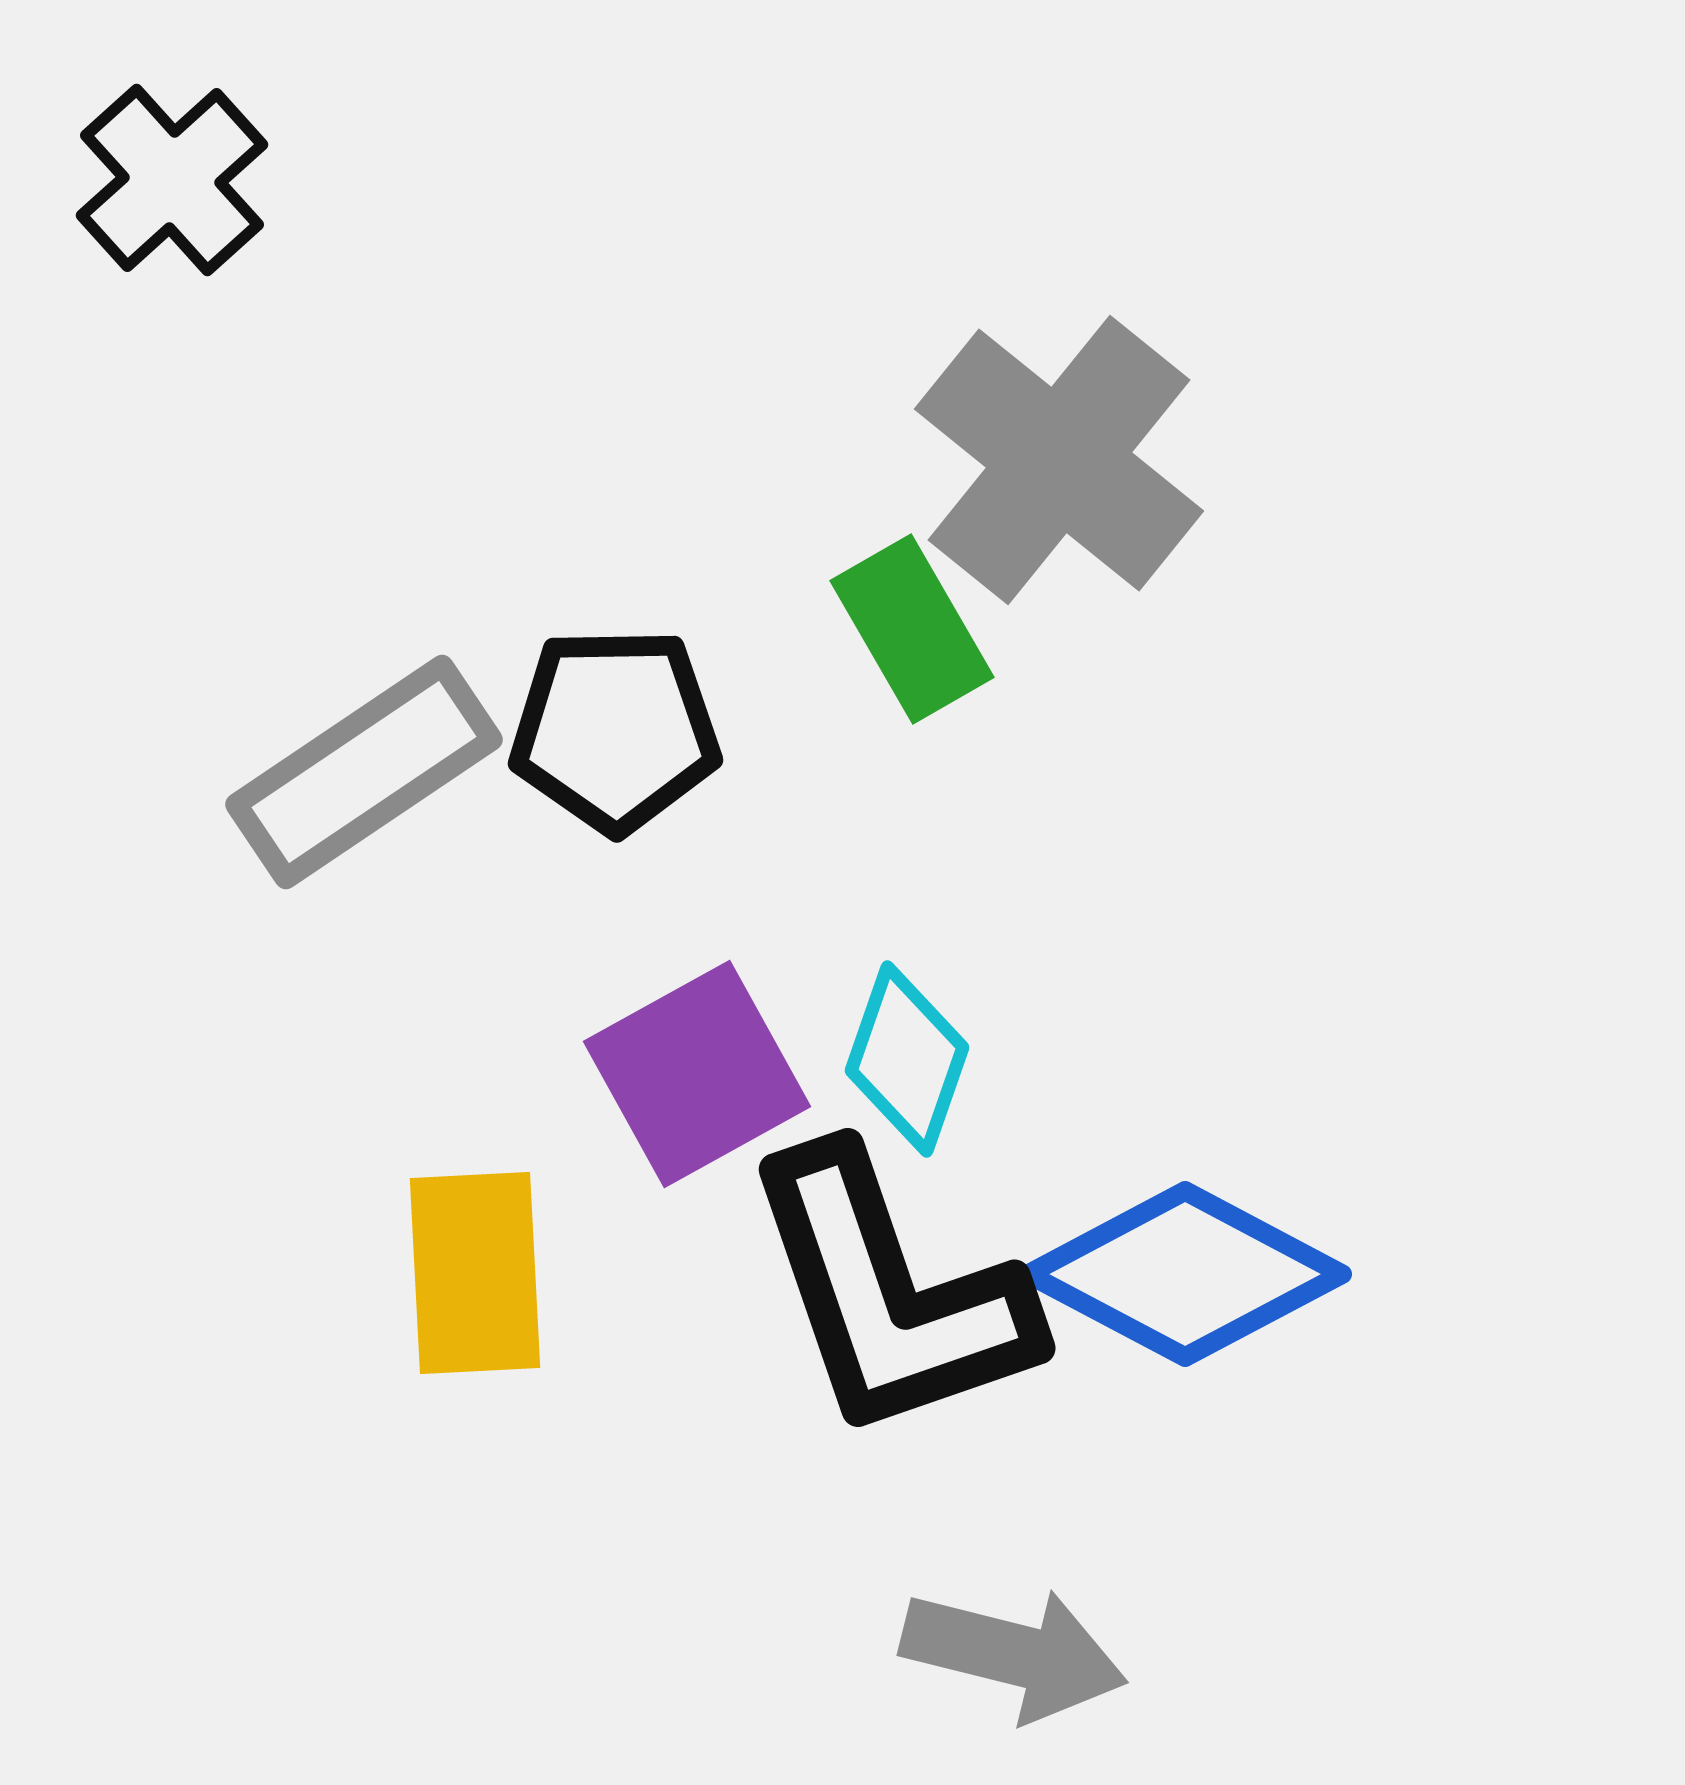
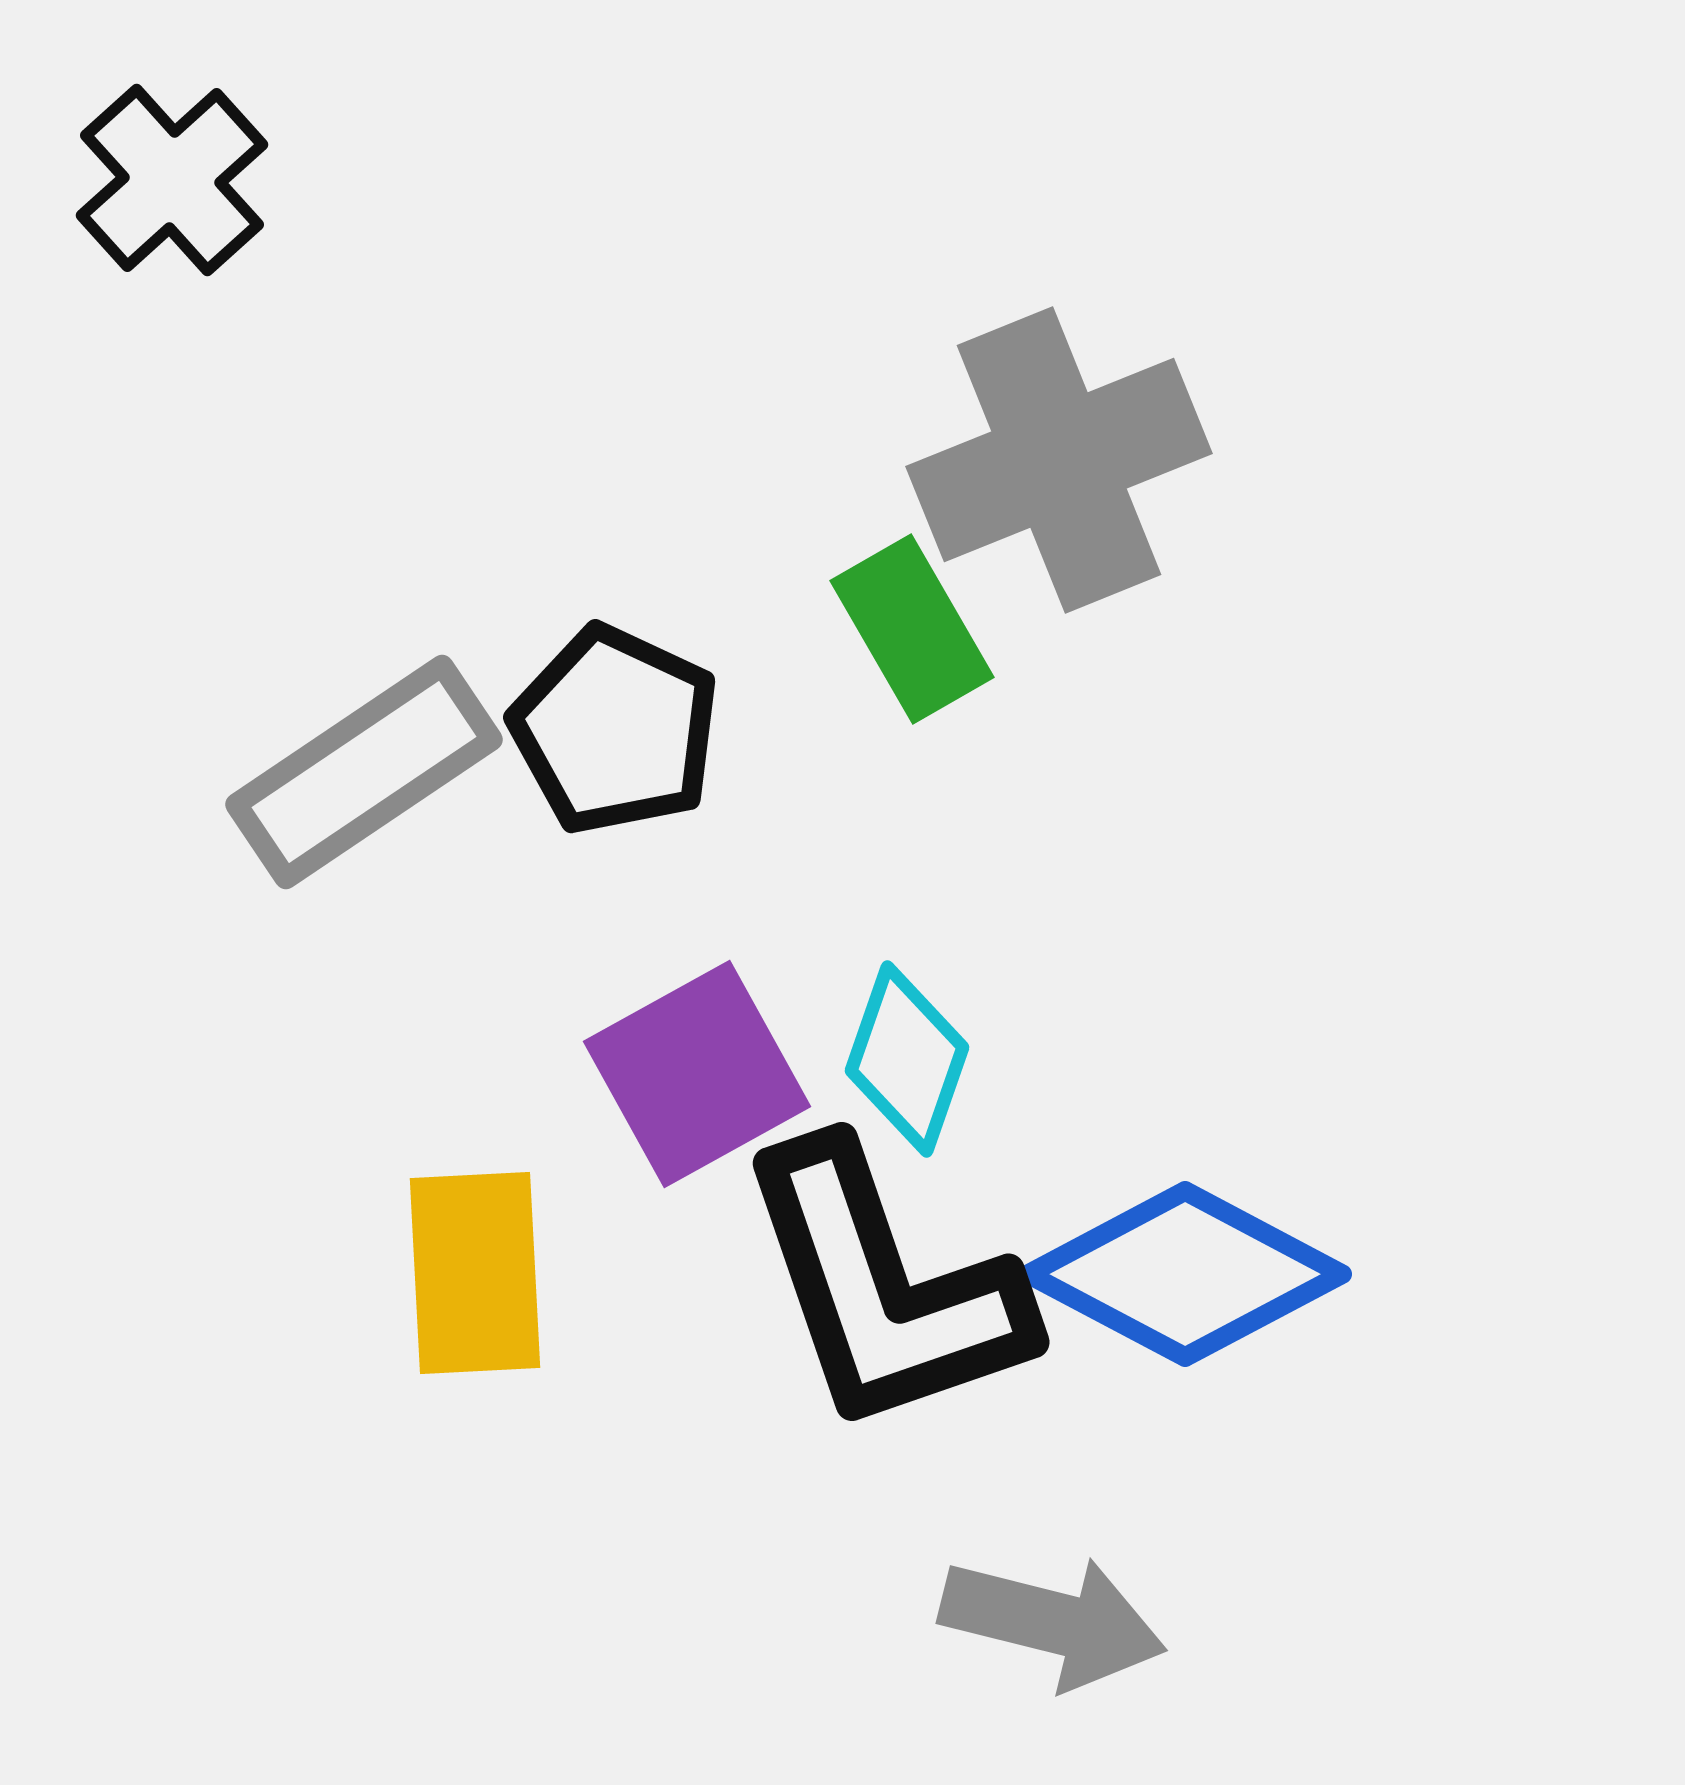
gray cross: rotated 29 degrees clockwise
black pentagon: rotated 26 degrees clockwise
black L-shape: moved 6 px left, 6 px up
gray arrow: moved 39 px right, 32 px up
